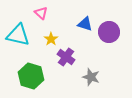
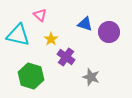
pink triangle: moved 1 px left, 2 px down
